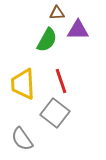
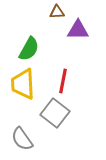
brown triangle: moved 1 px up
green semicircle: moved 18 px left, 9 px down
red line: moved 2 px right; rotated 30 degrees clockwise
